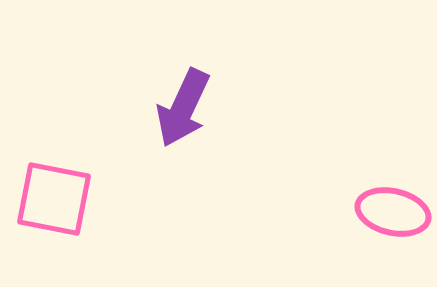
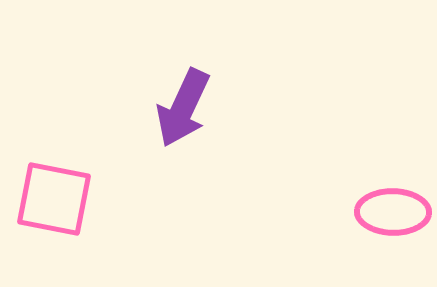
pink ellipse: rotated 12 degrees counterclockwise
